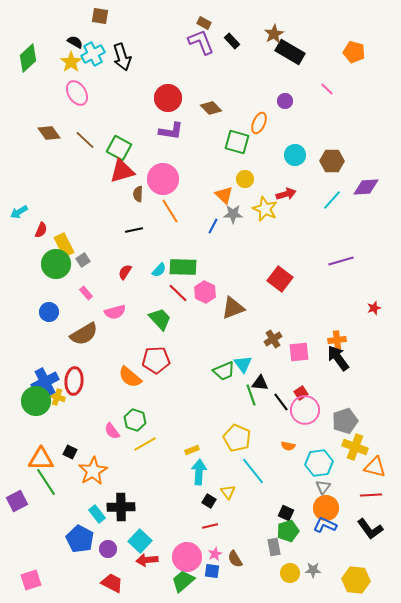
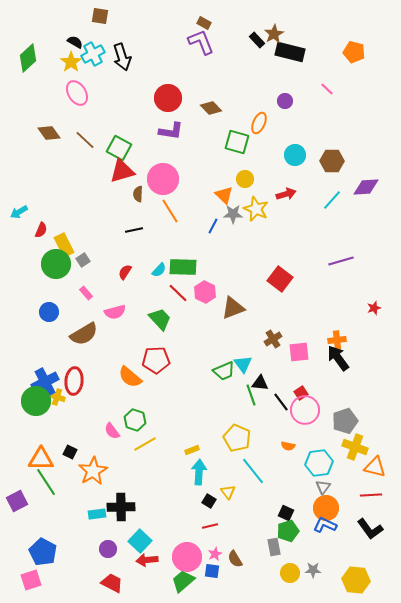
black rectangle at (232, 41): moved 25 px right, 1 px up
black rectangle at (290, 52): rotated 16 degrees counterclockwise
yellow star at (265, 209): moved 9 px left
cyan rectangle at (97, 514): rotated 60 degrees counterclockwise
blue pentagon at (80, 539): moved 37 px left, 13 px down
